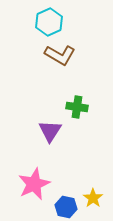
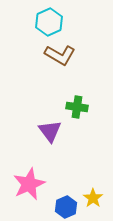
purple triangle: rotated 10 degrees counterclockwise
pink star: moved 5 px left
blue hexagon: rotated 25 degrees clockwise
